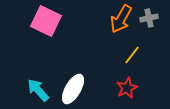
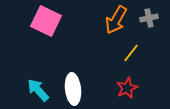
orange arrow: moved 5 px left, 1 px down
yellow line: moved 1 px left, 2 px up
white ellipse: rotated 36 degrees counterclockwise
